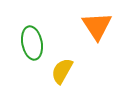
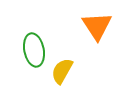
green ellipse: moved 2 px right, 7 px down
